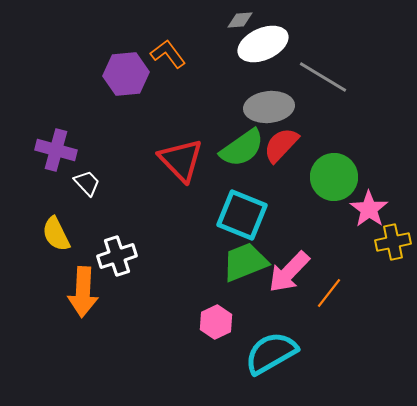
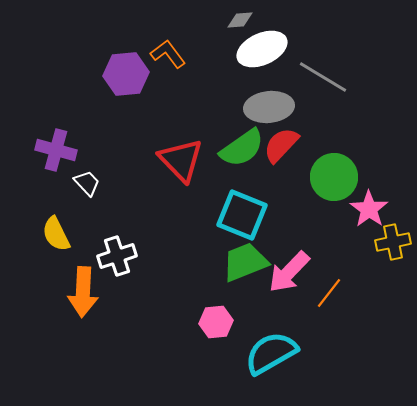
white ellipse: moved 1 px left, 5 px down
pink hexagon: rotated 20 degrees clockwise
